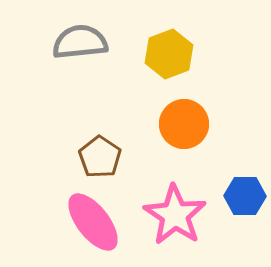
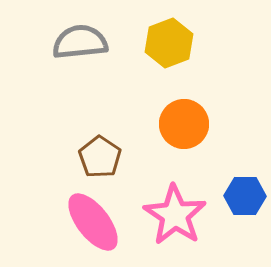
yellow hexagon: moved 11 px up
